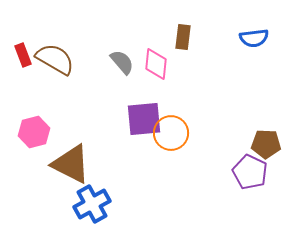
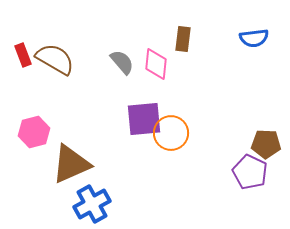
brown rectangle: moved 2 px down
brown triangle: rotated 51 degrees counterclockwise
